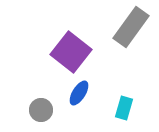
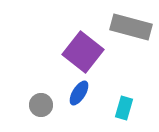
gray rectangle: rotated 69 degrees clockwise
purple square: moved 12 px right
gray circle: moved 5 px up
